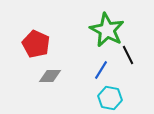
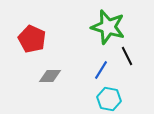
green star: moved 1 px right, 3 px up; rotated 12 degrees counterclockwise
red pentagon: moved 4 px left, 5 px up
black line: moved 1 px left, 1 px down
cyan hexagon: moved 1 px left, 1 px down
